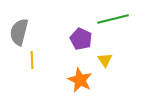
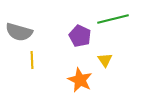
gray semicircle: rotated 88 degrees counterclockwise
purple pentagon: moved 1 px left, 3 px up
